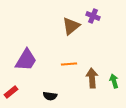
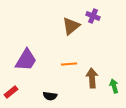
green arrow: moved 5 px down
